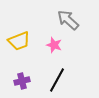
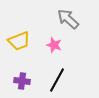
gray arrow: moved 1 px up
purple cross: rotated 21 degrees clockwise
